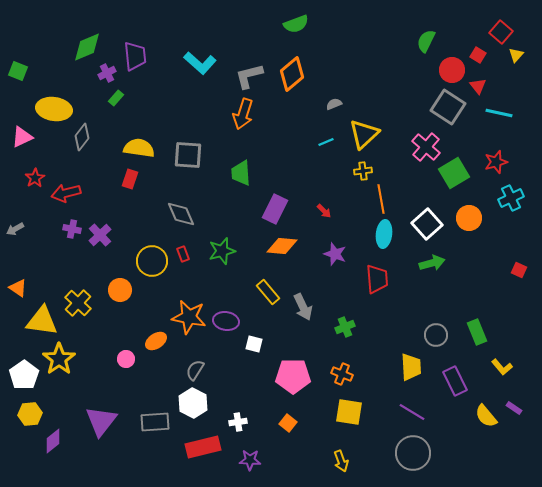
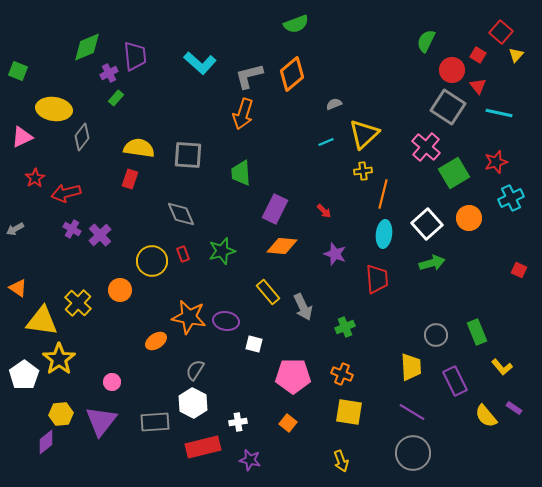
purple cross at (107, 73): moved 2 px right
orange line at (381, 199): moved 2 px right, 5 px up; rotated 24 degrees clockwise
purple cross at (72, 229): rotated 18 degrees clockwise
pink circle at (126, 359): moved 14 px left, 23 px down
yellow hexagon at (30, 414): moved 31 px right
purple diamond at (53, 441): moved 7 px left, 1 px down
purple star at (250, 460): rotated 10 degrees clockwise
